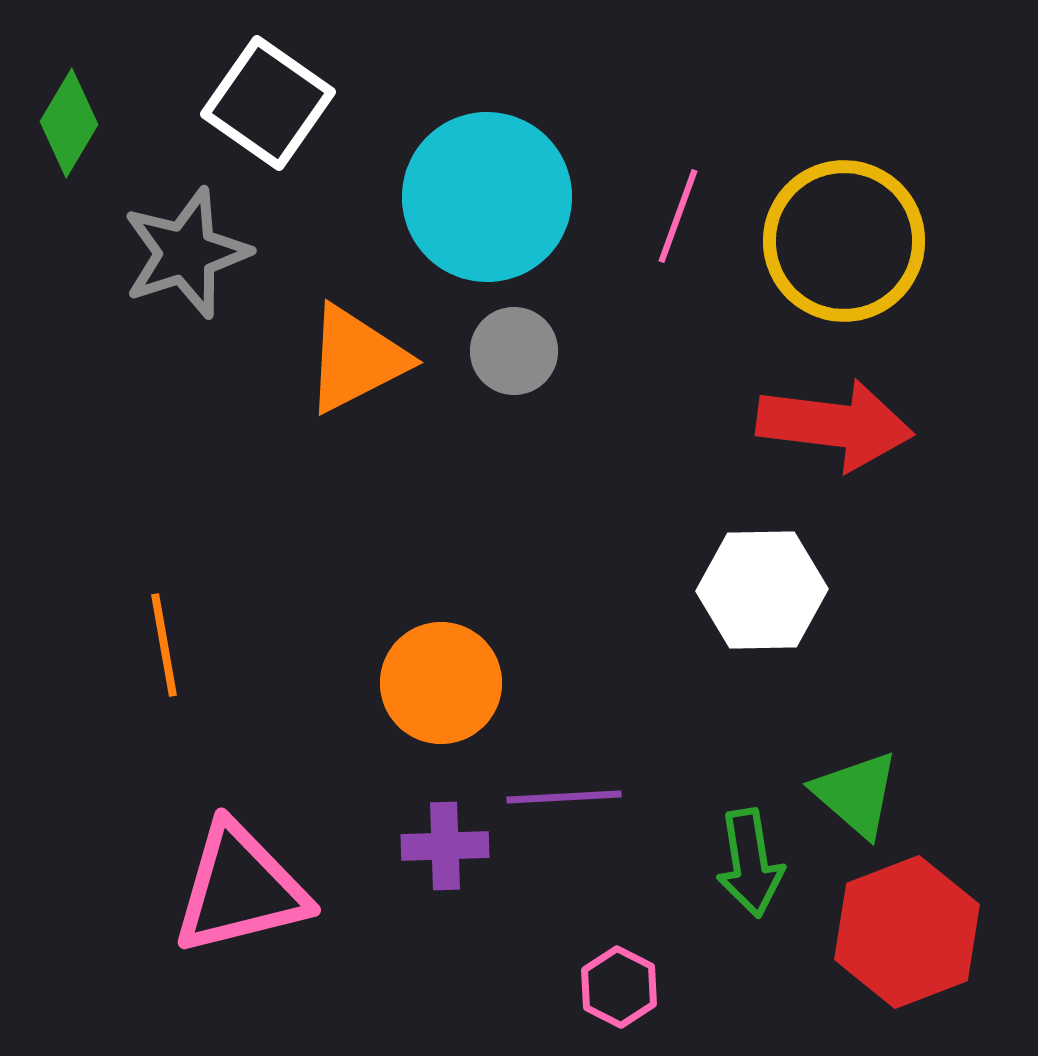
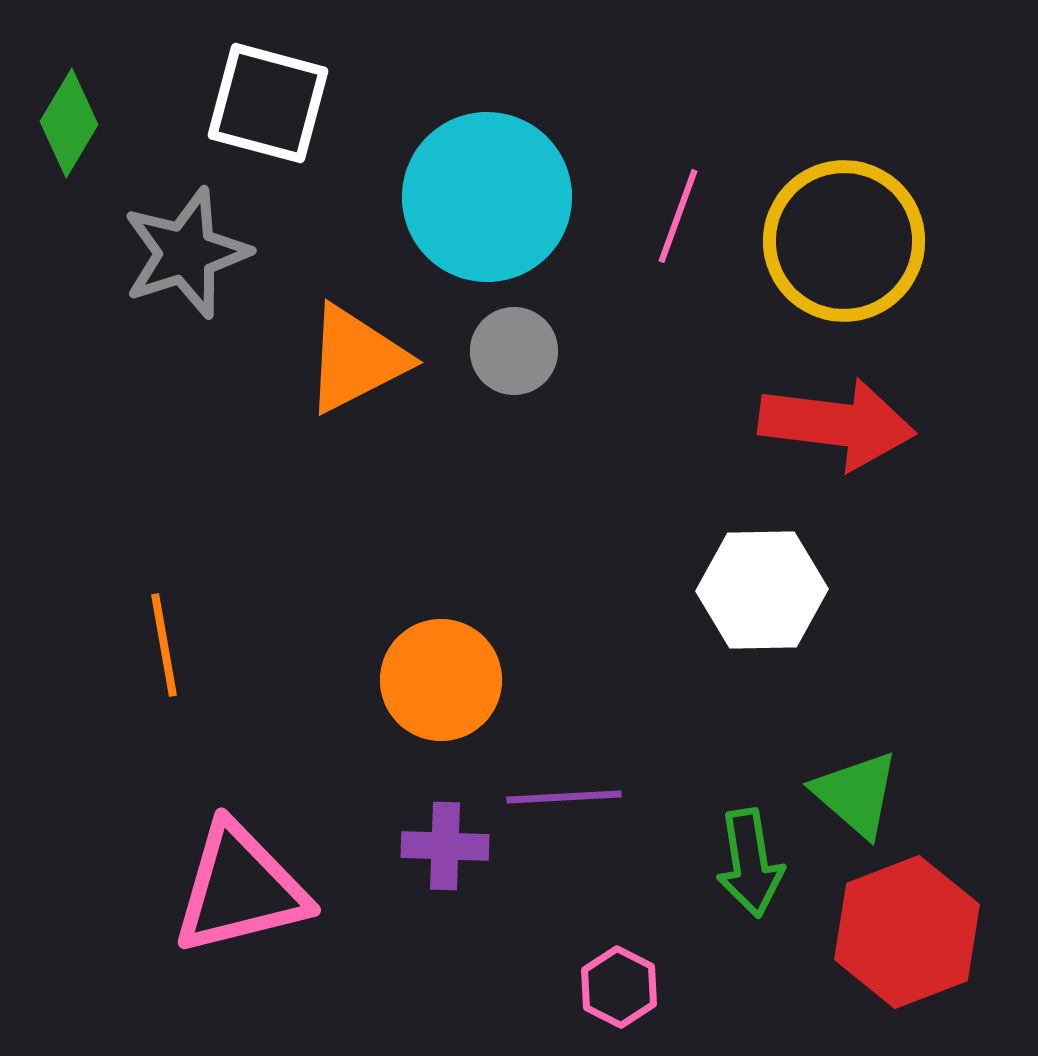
white square: rotated 20 degrees counterclockwise
red arrow: moved 2 px right, 1 px up
orange circle: moved 3 px up
purple cross: rotated 4 degrees clockwise
